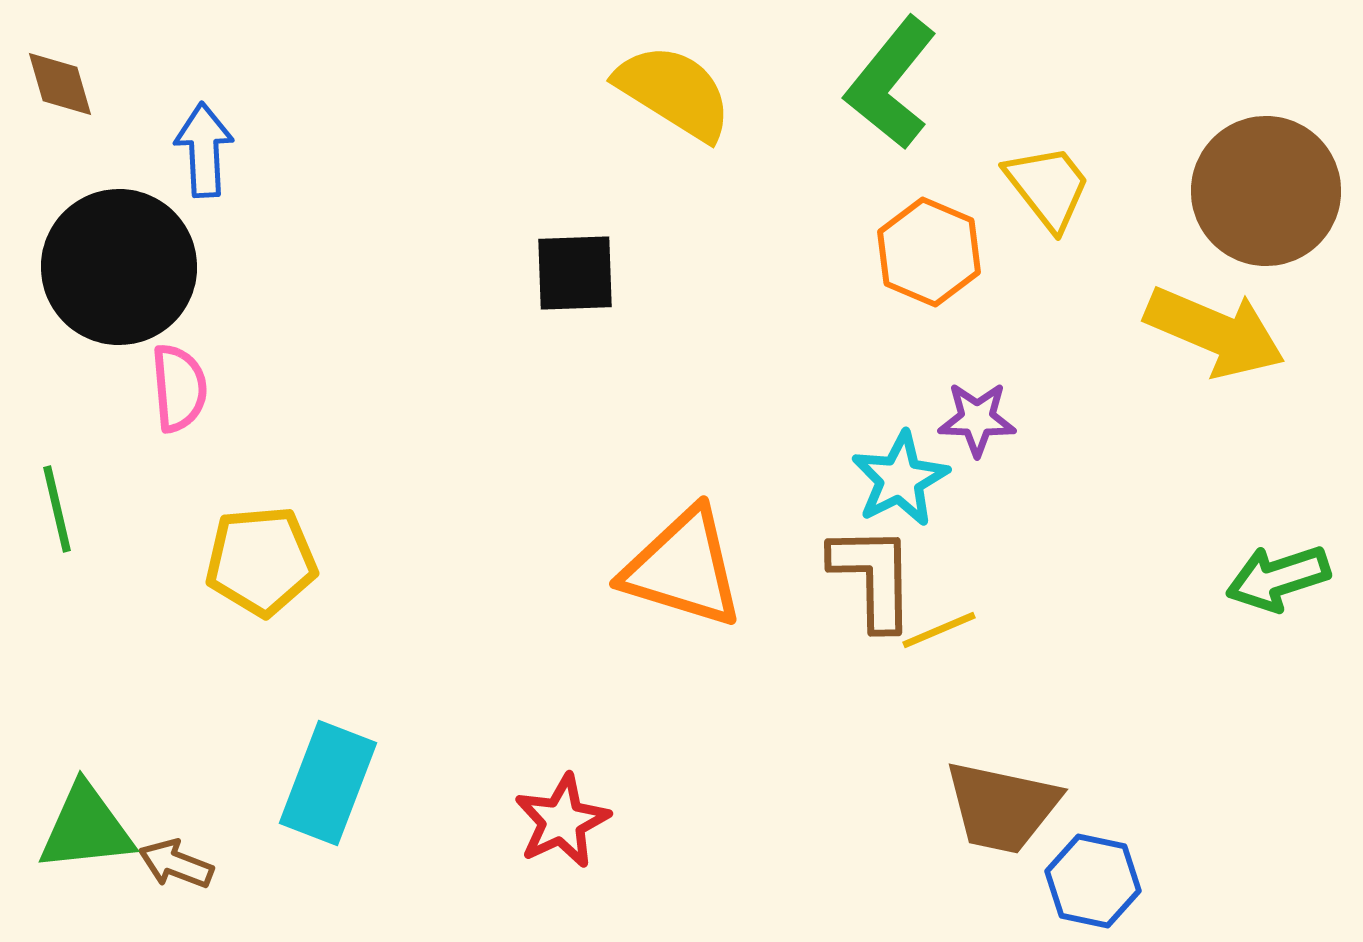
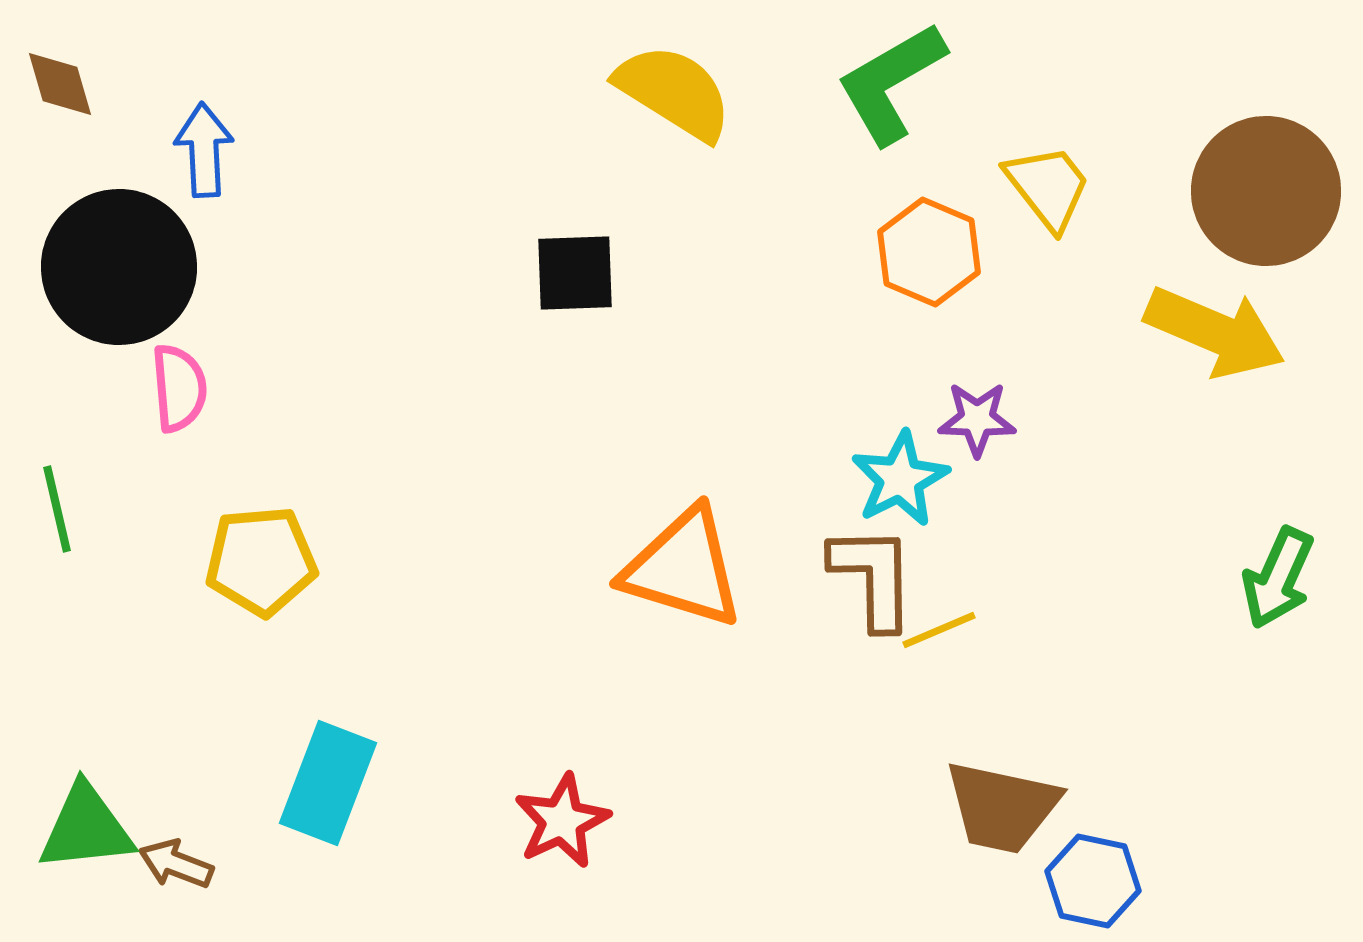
green L-shape: rotated 21 degrees clockwise
green arrow: rotated 48 degrees counterclockwise
